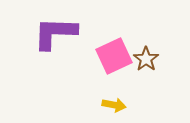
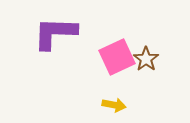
pink square: moved 3 px right, 1 px down
